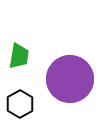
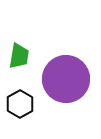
purple circle: moved 4 px left
